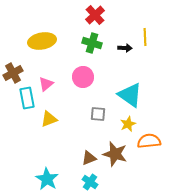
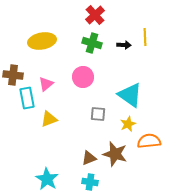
black arrow: moved 1 px left, 3 px up
brown cross: moved 2 px down; rotated 36 degrees clockwise
cyan cross: rotated 28 degrees counterclockwise
